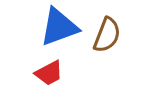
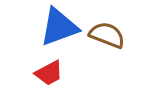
brown semicircle: rotated 90 degrees counterclockwise
